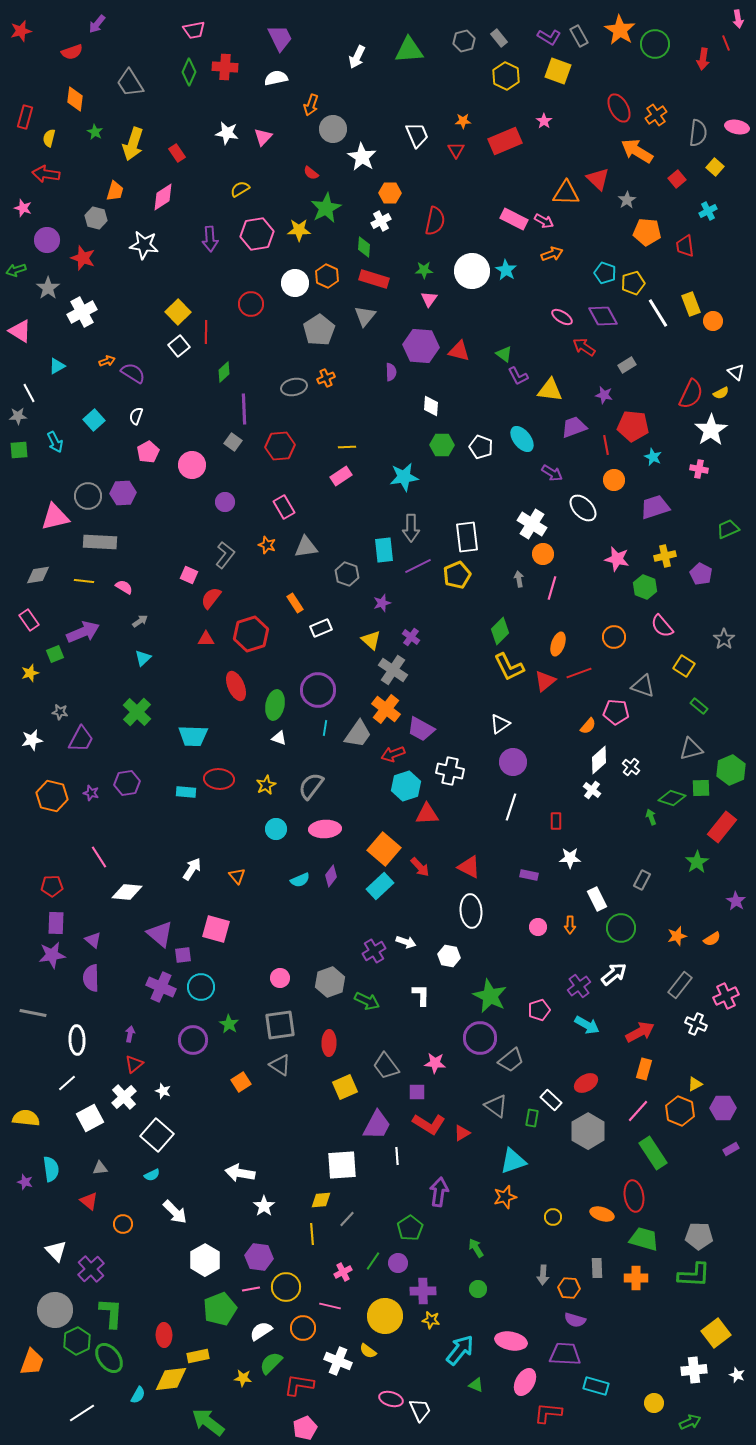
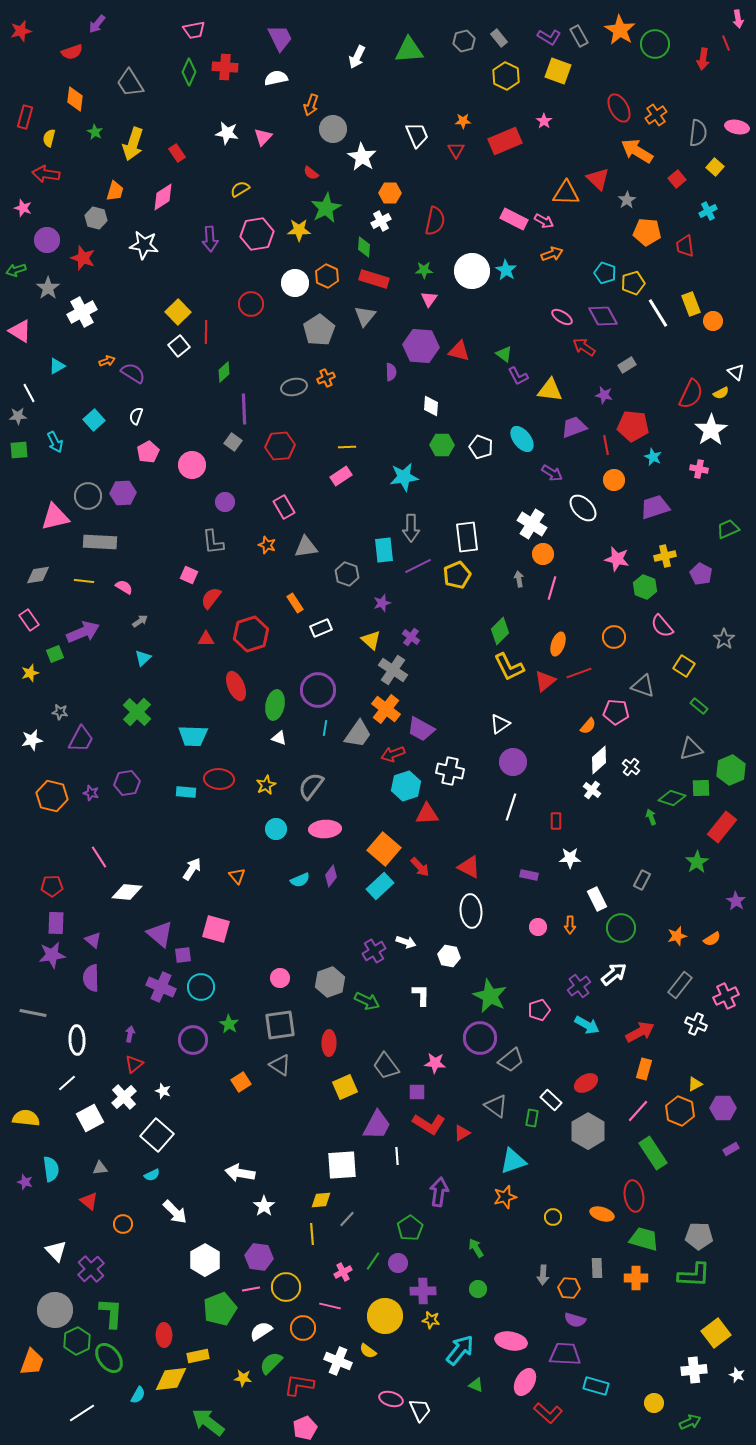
gray L-shape at (225, 555): moved 12 px left, 13 px up; rotated 136 degrees clockwise
red L-shape at (548, 1413): rotated 144 degrees counterclockwise
